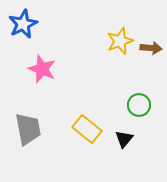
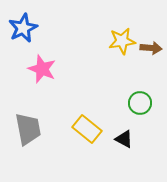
blue star: moved 4 px down
yellow star: moved 2 px right; rotated 12 degrees clockwise
green circle: moved 1 px right, 2 px up
black triangle: rotated 42 degrees counterclockwise
